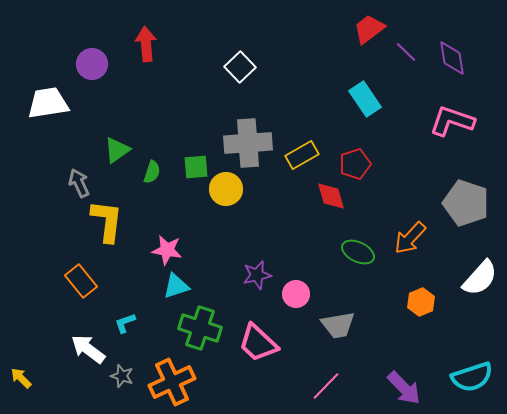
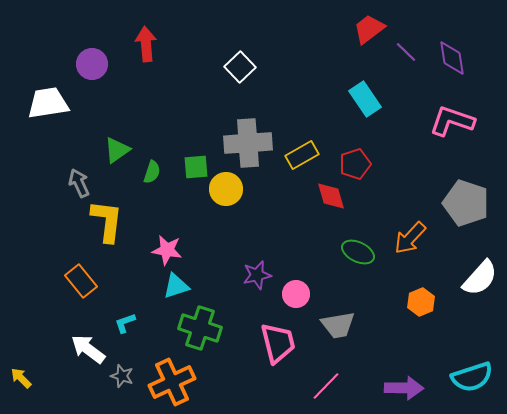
pink trapezoid: moved 20 px right; rotated 147 degrees counterclockwise
purple arrow: rotated 45 degrees counterclockwise
